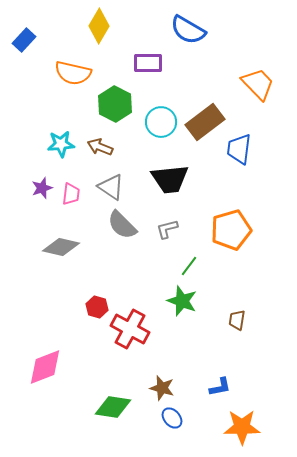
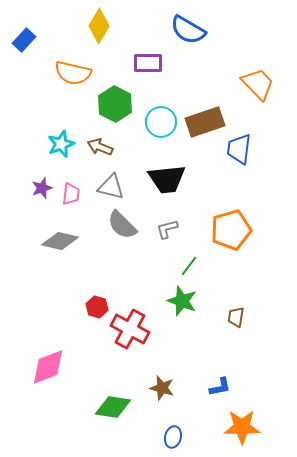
brown rectangle: rotated 18 degrees clockwise
cyan star: rotated 16 degrees counterclockwise
black trapezoid: moved 3 px left
gray triangle: rotated 20 degrees counterclockwise
gray diamond: moved 1 px left, 6 px up
brown trapezoid: moved 1 px left, 3 px up
pink diamond: moved 3 px right
blue ellipse: moved 1 px right, 19 px down; rotated 55 degrees clockwise
